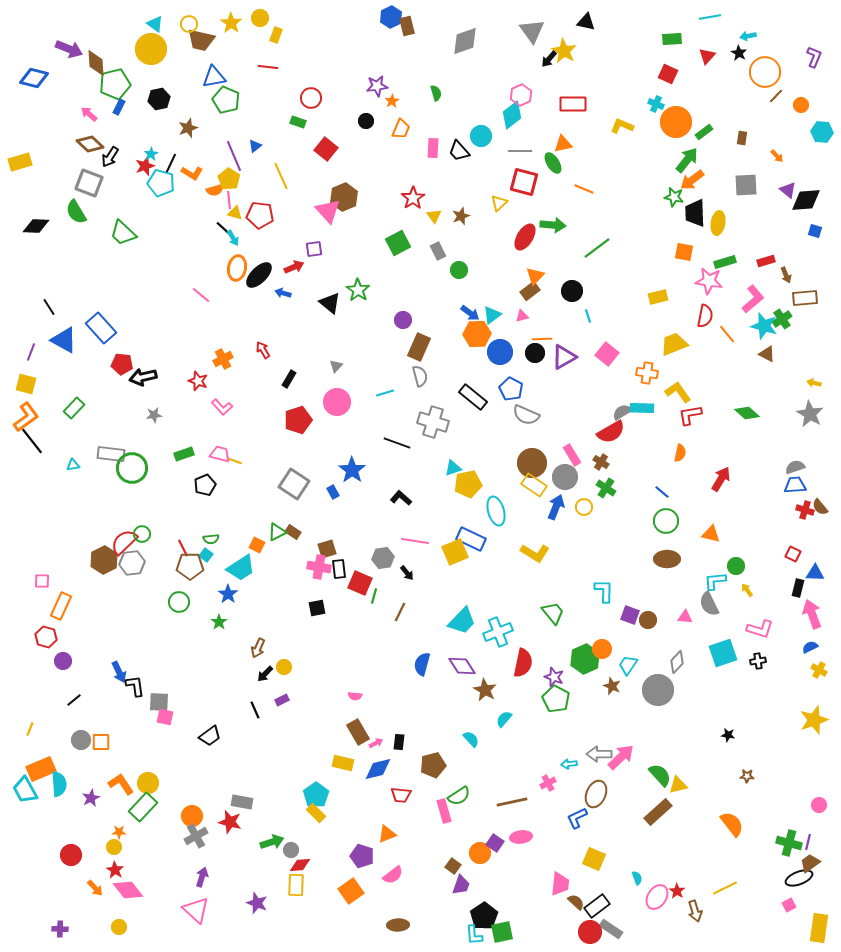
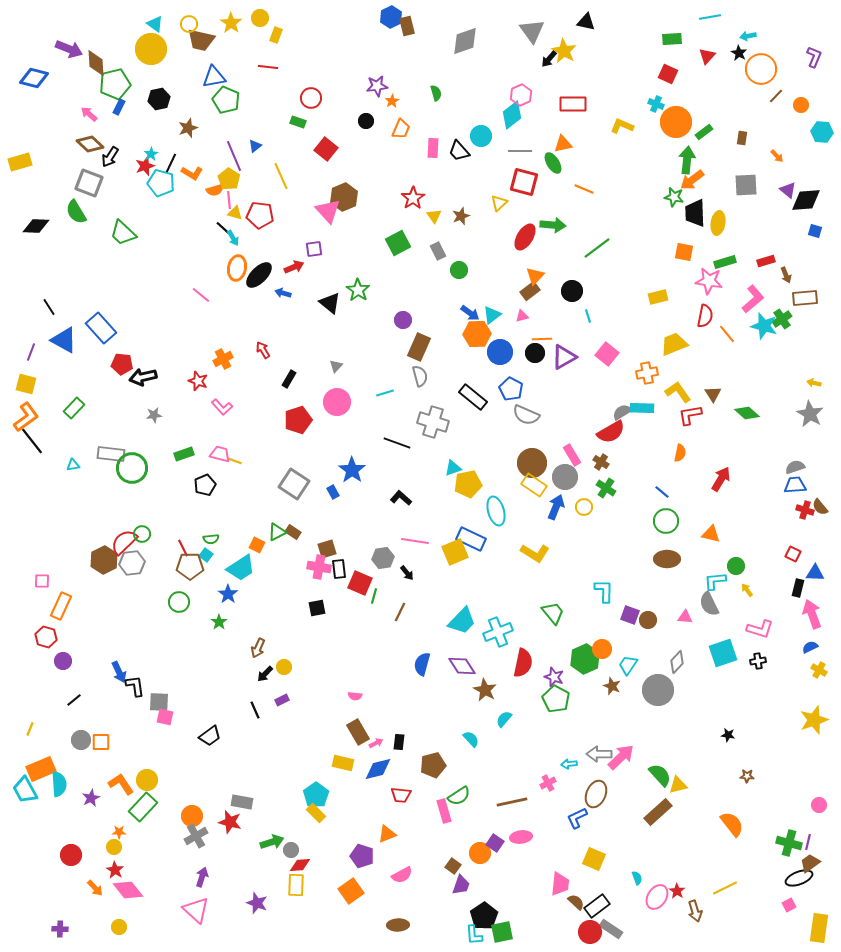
orange circle at (765, 72): moved 4 px left, 3 px up
green arrow at (687, 160): rotated 32 degrees counterclockwise
brown triangle at (767, 354): moved 54 px left, 40 px down; rotated 30 degrees clockwise
orange cross at (647, 373): rotated 20 degrees counterclockwise
yellow circle at (148, 783): moved 1 px left, 3 px up
pink semicircle at (393, 875): moved 9 px right; rotated 10 degrees clockwise
